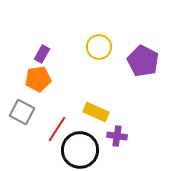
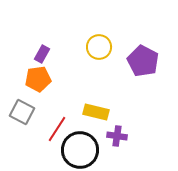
yellow rectangle: rotated 10 degrees counterclockwise
